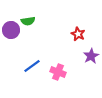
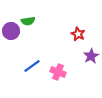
purple circle: moved 1 px down
